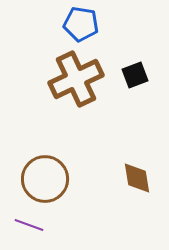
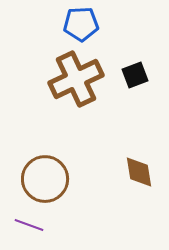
blue pentagon: rotated 12 degrees counterclockwise
brown diamond: moved 2 px right, 6 px up
